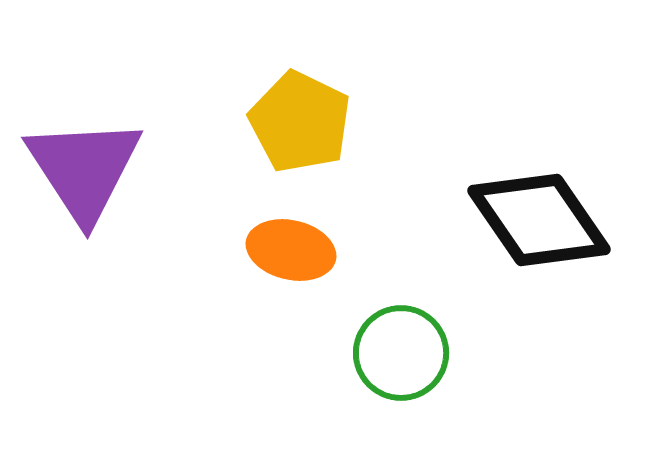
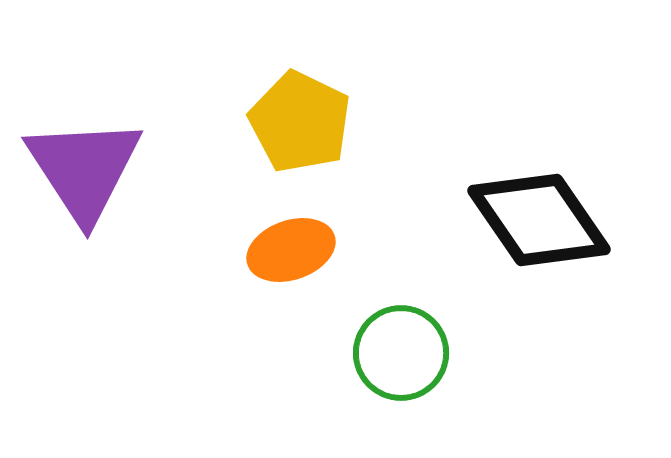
orange ellipse: rotated 32 degrees counterclockwise
